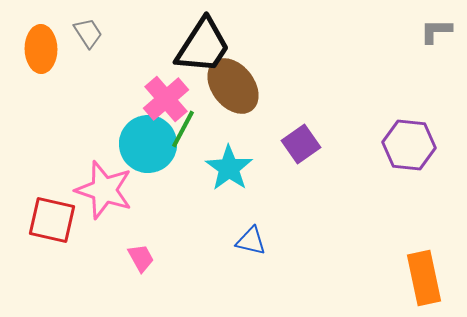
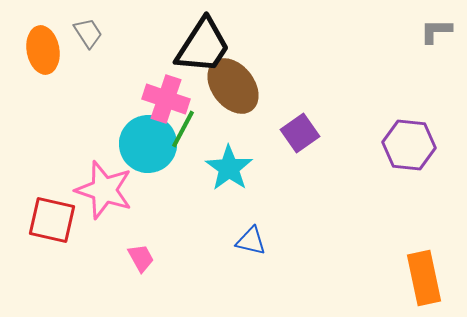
orange ellipse: moved 2 px right, 1 px down; rotated 9 degrees counterclockwise
pink cross: rotated 30 degrees counterclockwise
purple square: moved 1 px left, 11 px up
